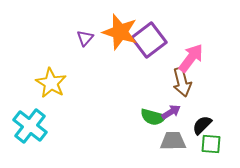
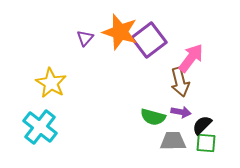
brown arrow: moved 2 px left
purple arrow: moved 10 px right; rotated 42 degrees clockwise
cyan cross: moved 10 px right, 1 px down
green square: moved 5 px left, 1 px up
